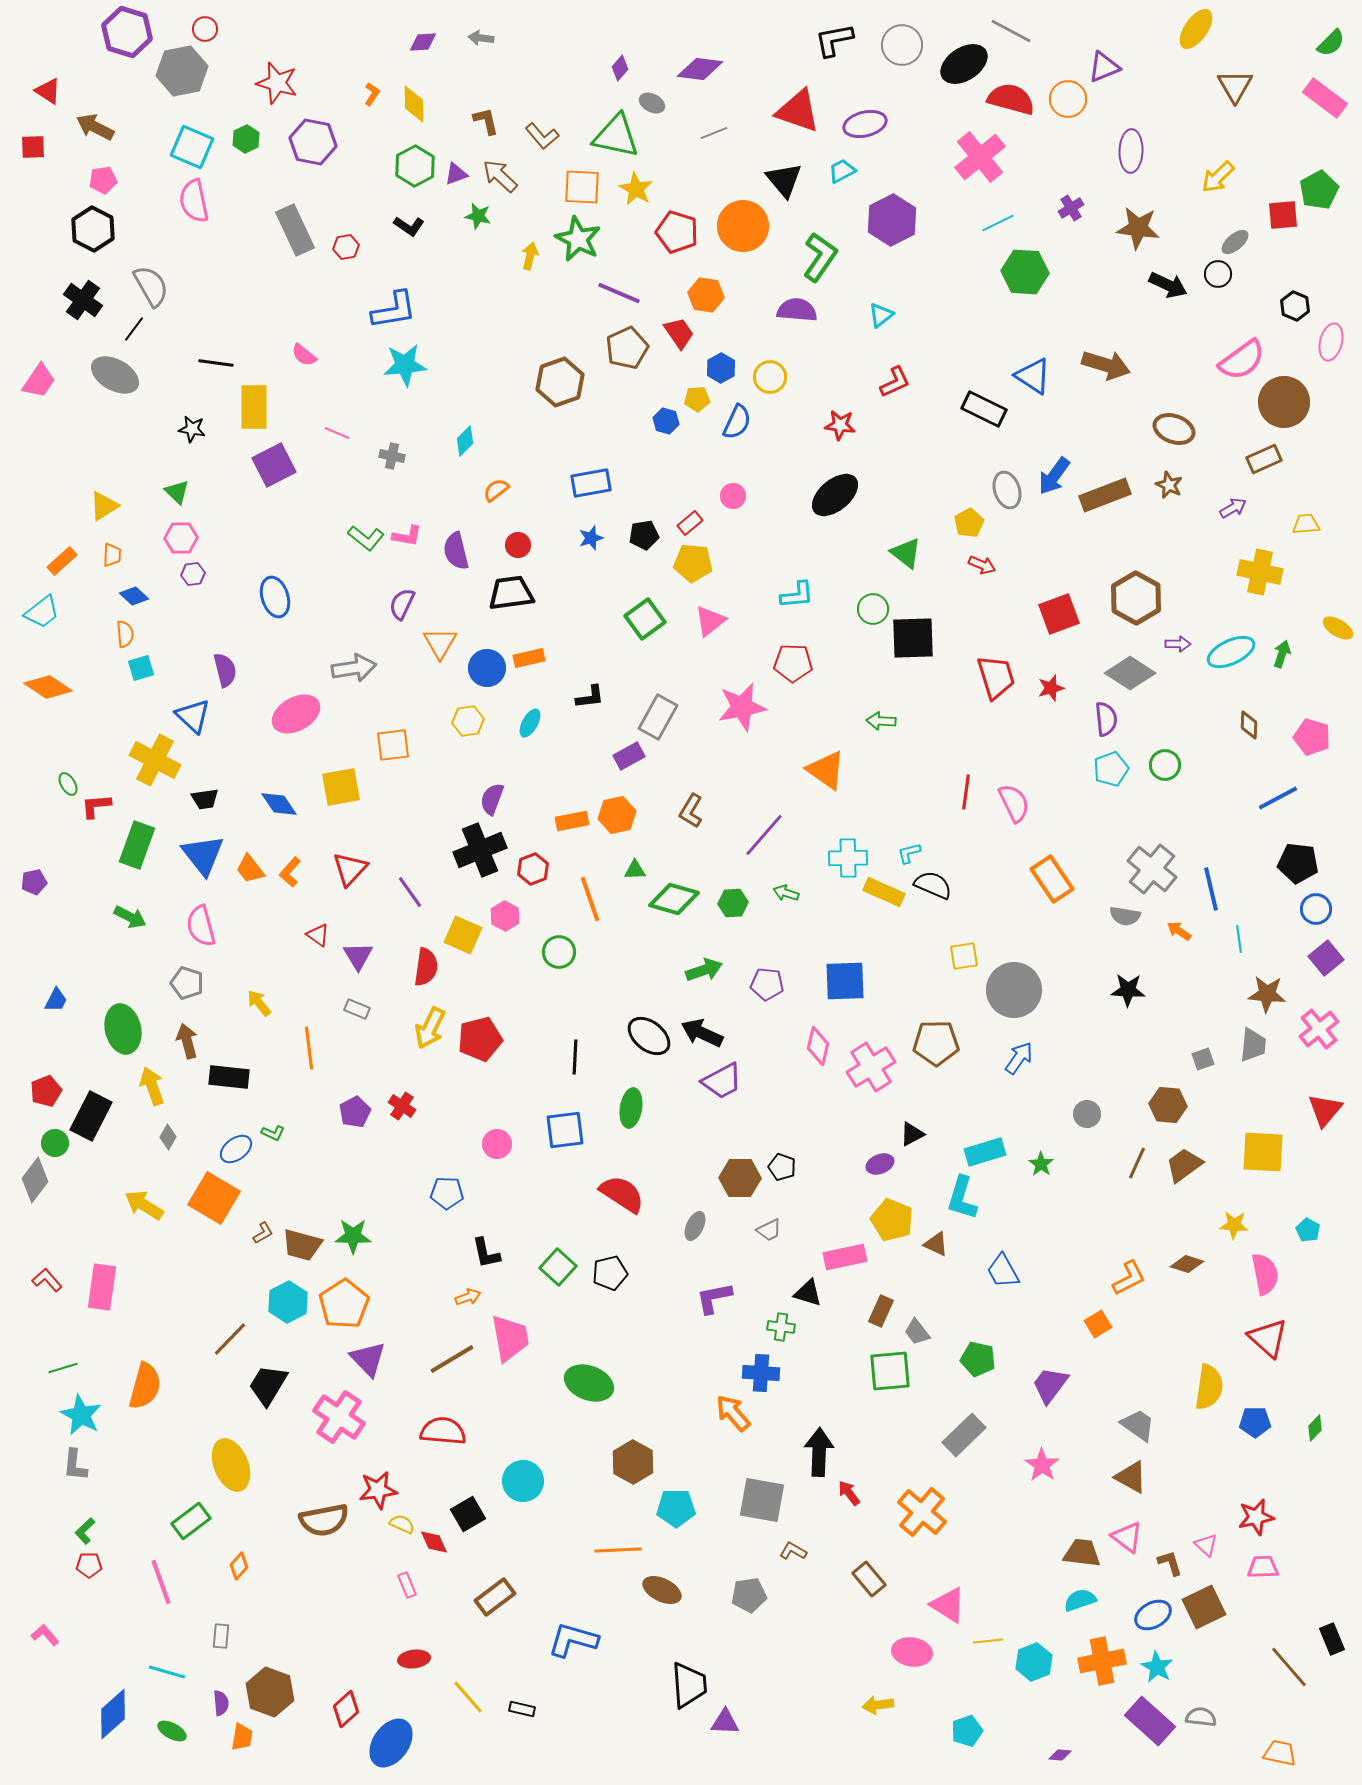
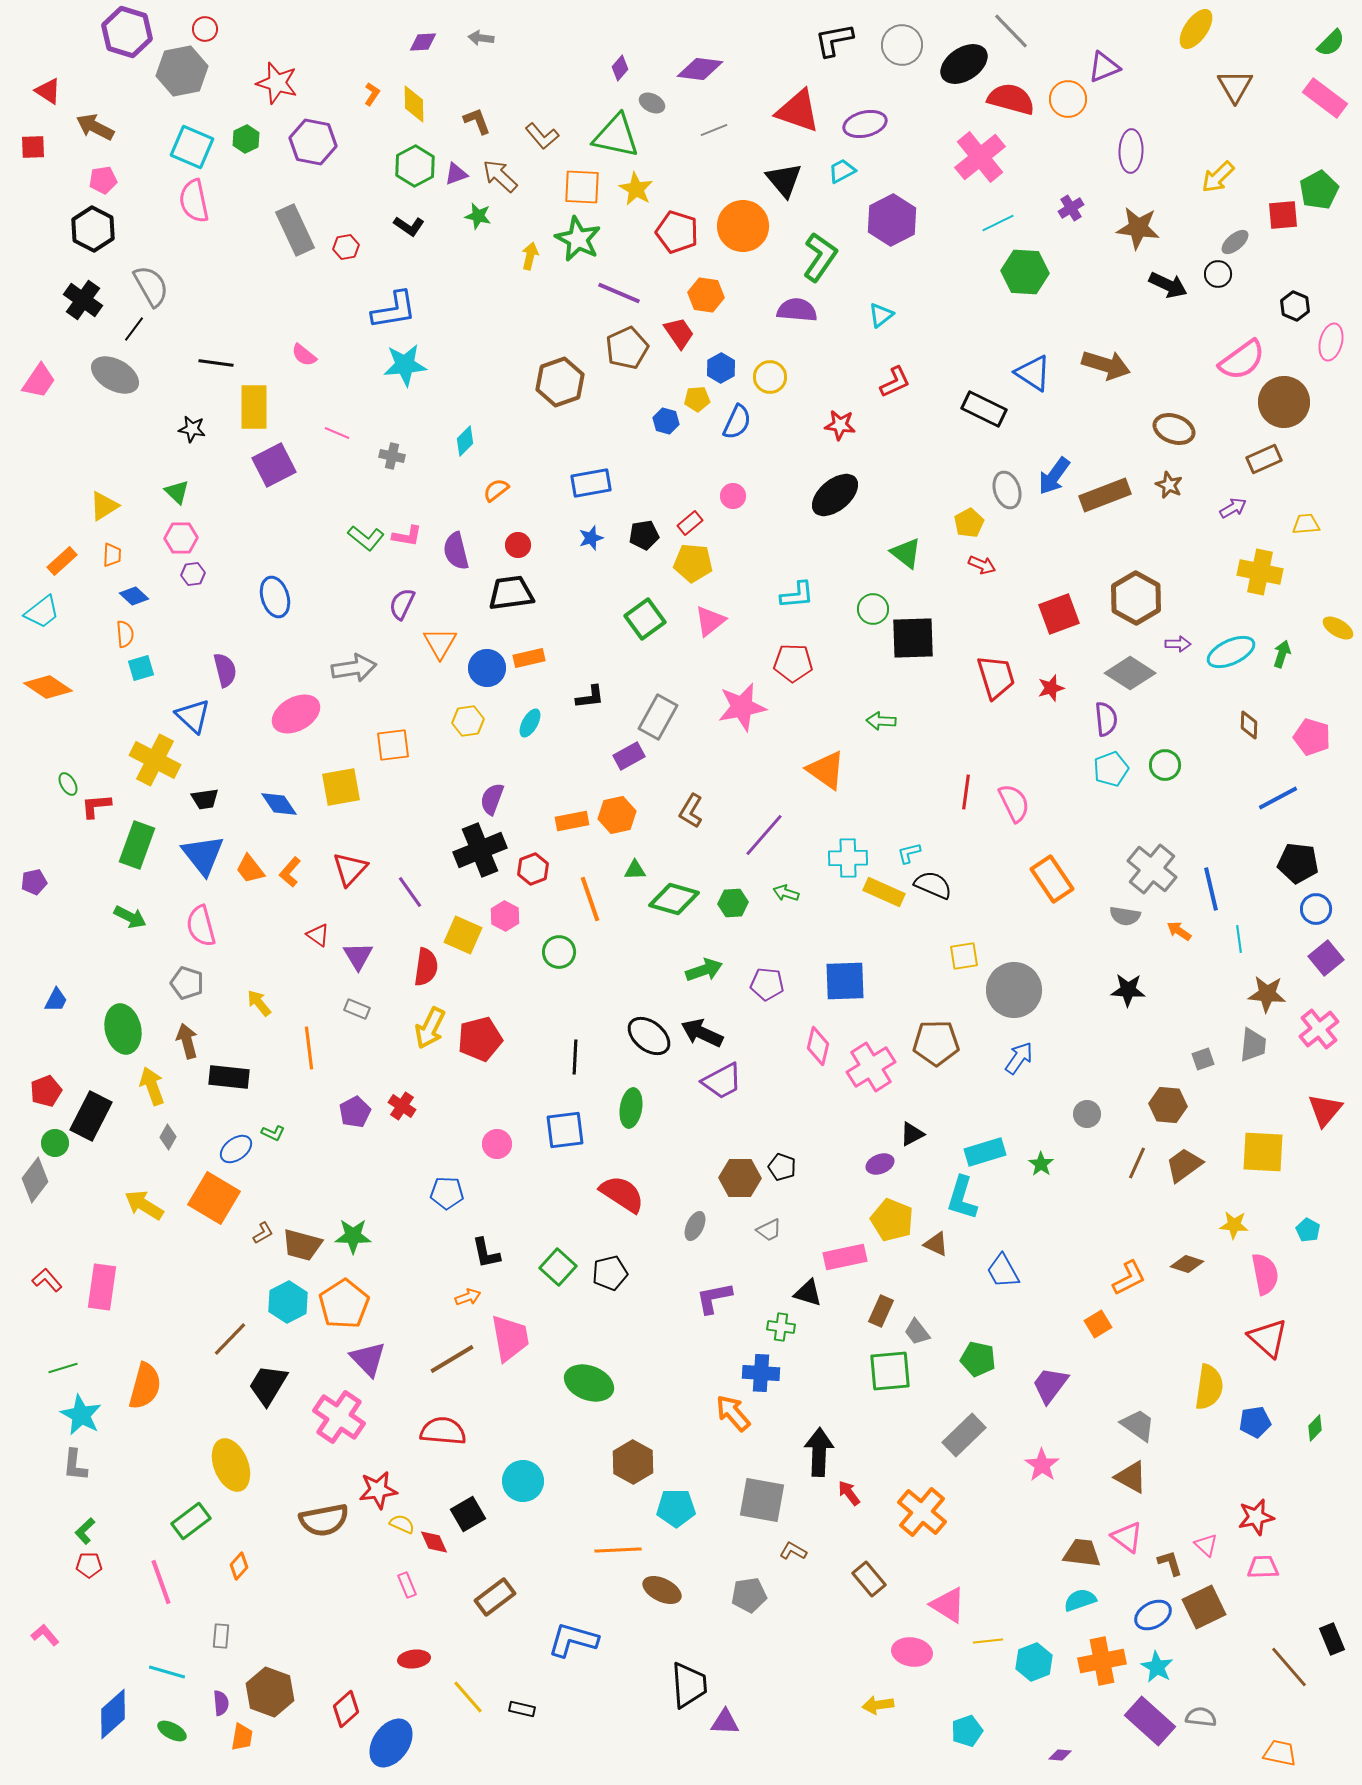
gray line at (1011, 31): rotated 18 degrees clockwise
brown L-shape at (486, 121): moved 9 px left; rotated 8 degrees counterclockwise
gray line at (714, 133): moved 3 px up
blue triangle at (1033, 376): moved 3 px up
blue pentagon at (1255, 1422): rotated 8 degrees counterclockwise
